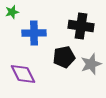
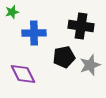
gray star: moved 1 px left, 1 px down
